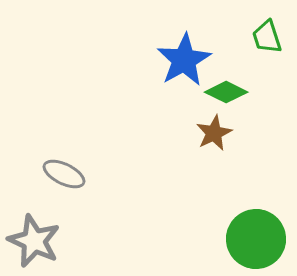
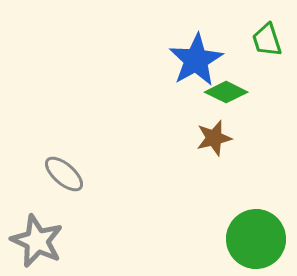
green trapezoid: moved 3 px down
blue star: moved 12 px right
brown star: moved 5 px down; rotated 12 degrees clockwise
gray ellipse: rotated 15 degrees clockwise
gray star: moved 3 px right
